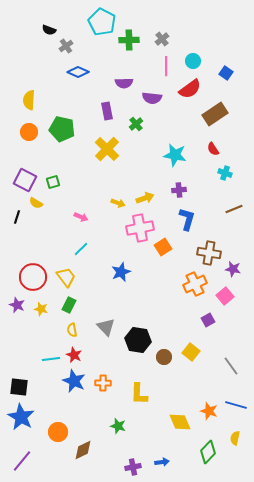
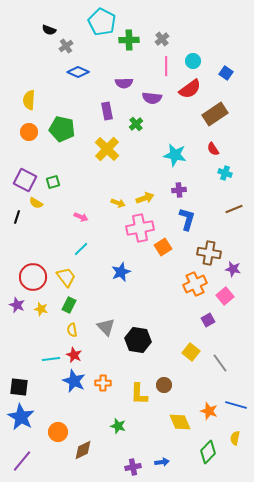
brown circle at (164, 357): moved 28 px down
gray line at (231, 366): moved 11 px left, 3 px up
